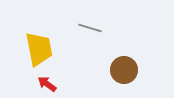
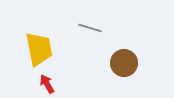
brown circle: moved 7 px up
red arrow: rotated 24 degrees clockwise
